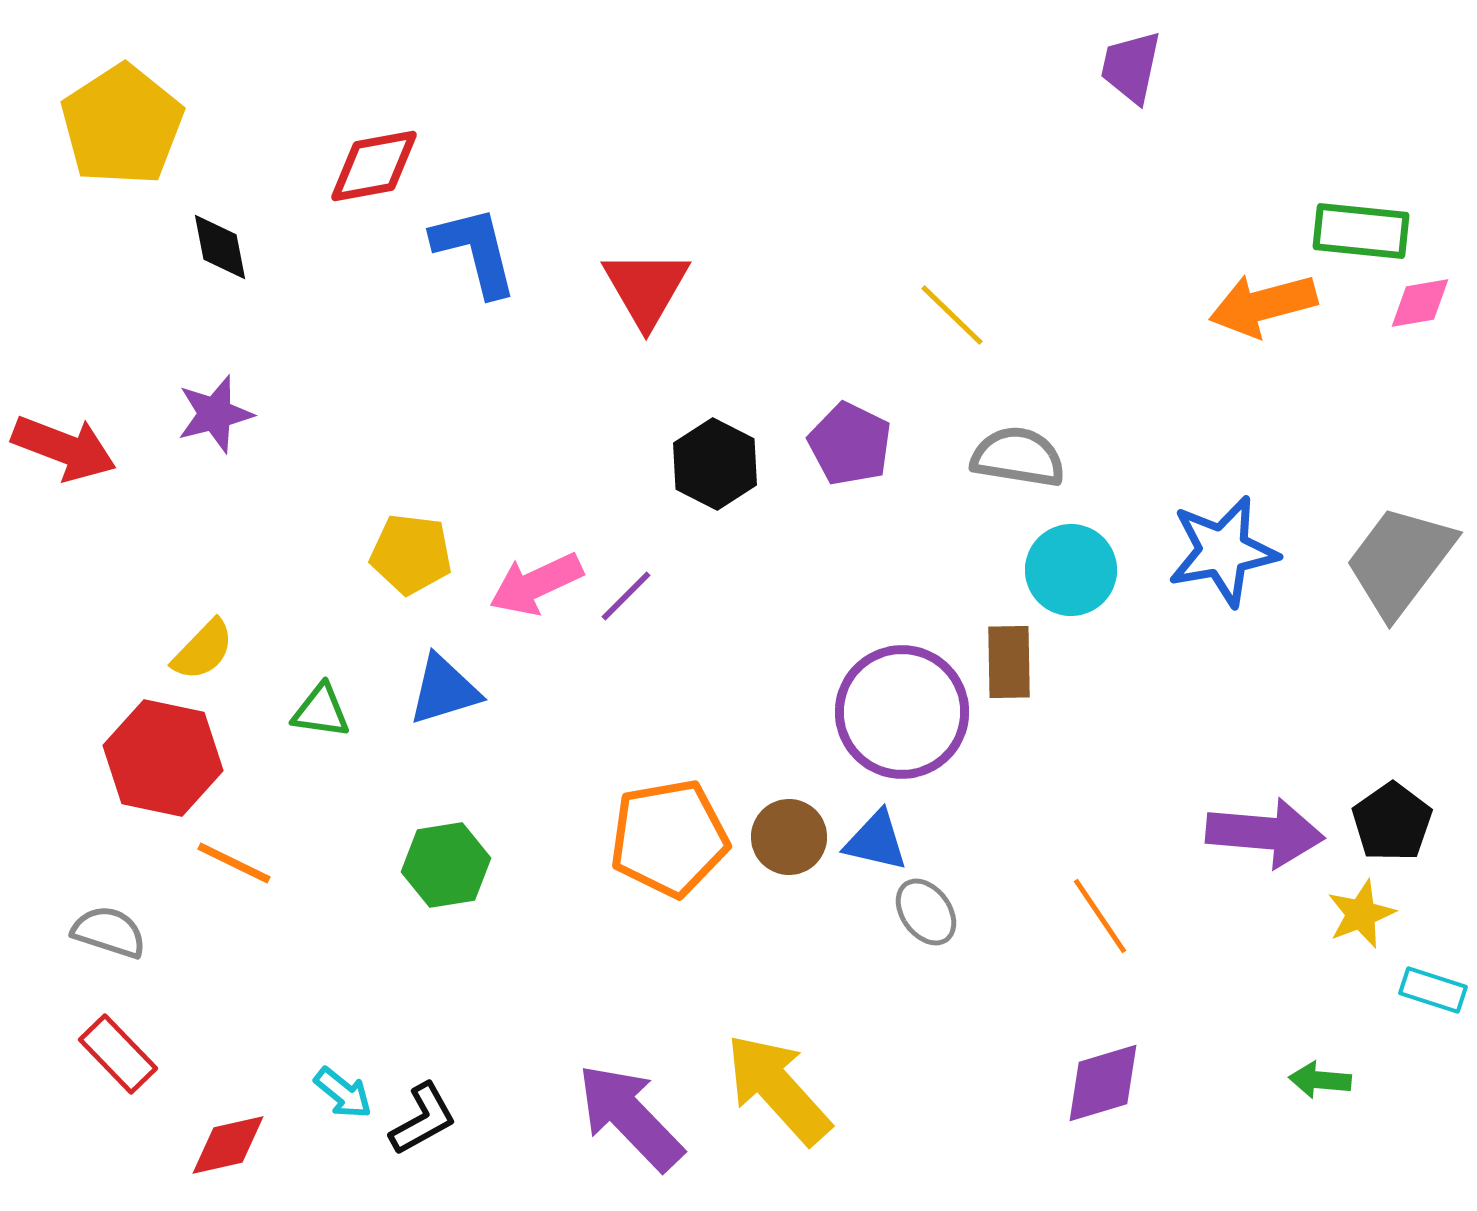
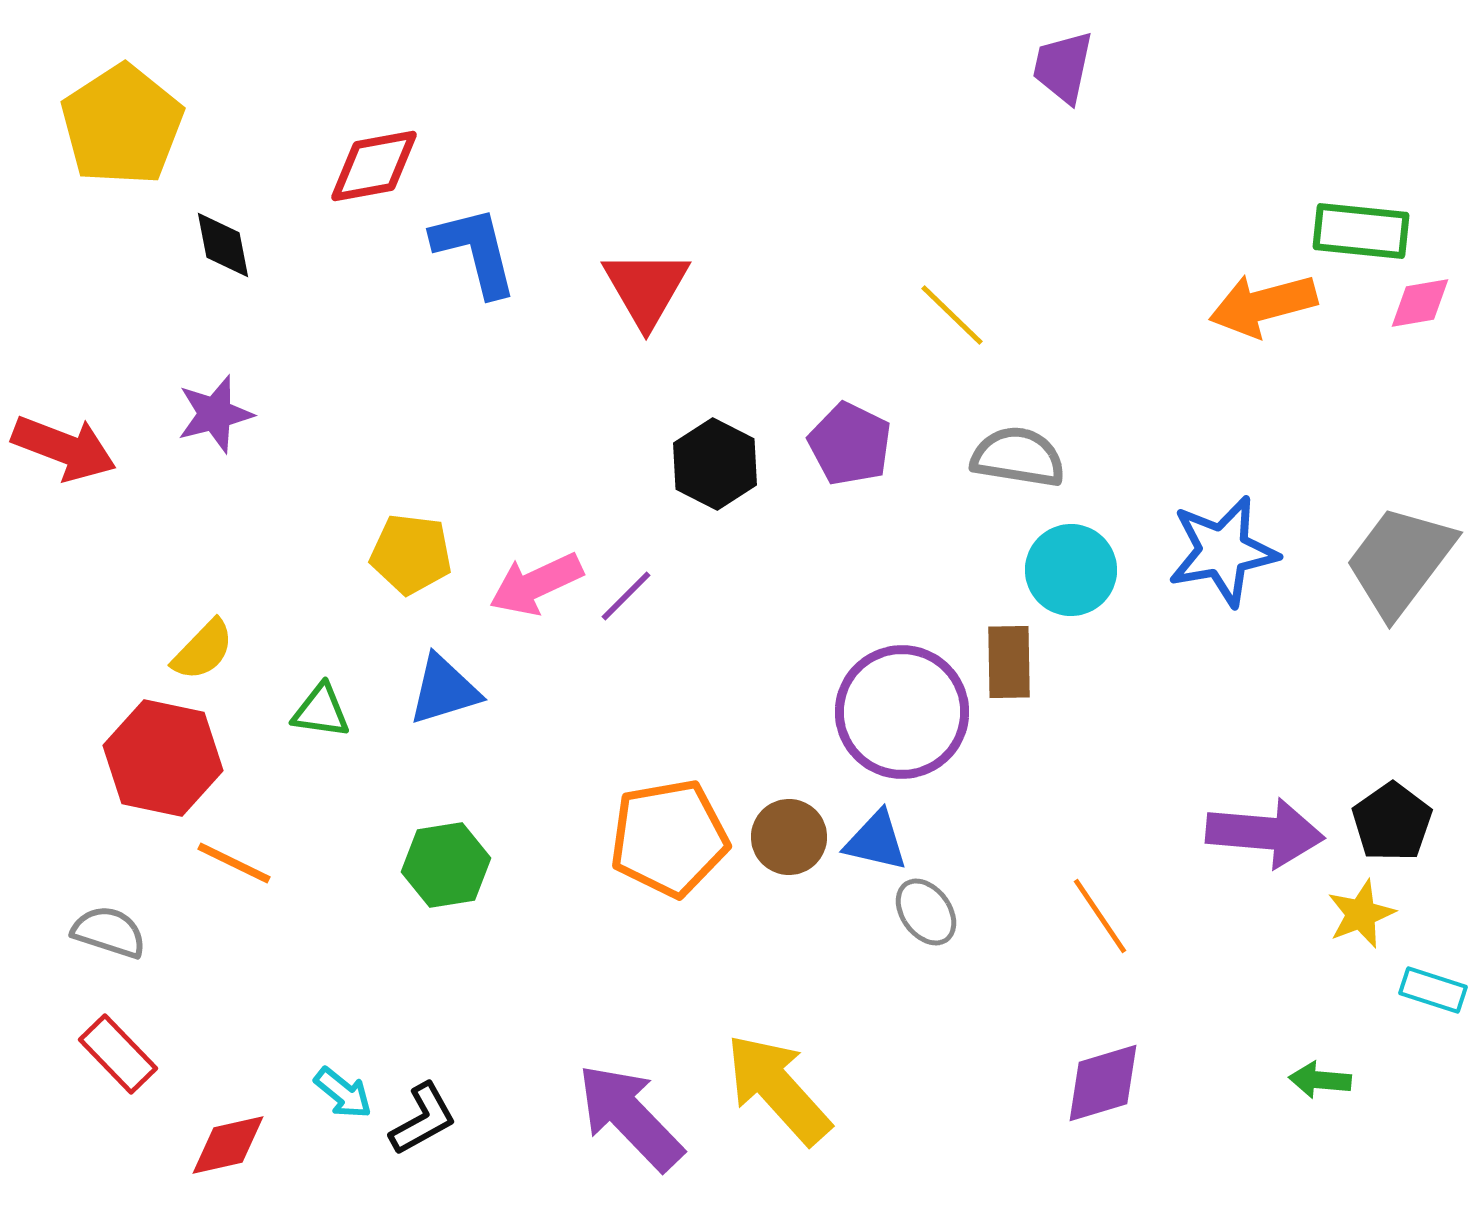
purple trapezoid at (1131, 67): moved 68 px left
black diamond at (220, 247): moved 3 px right, 2 px up
